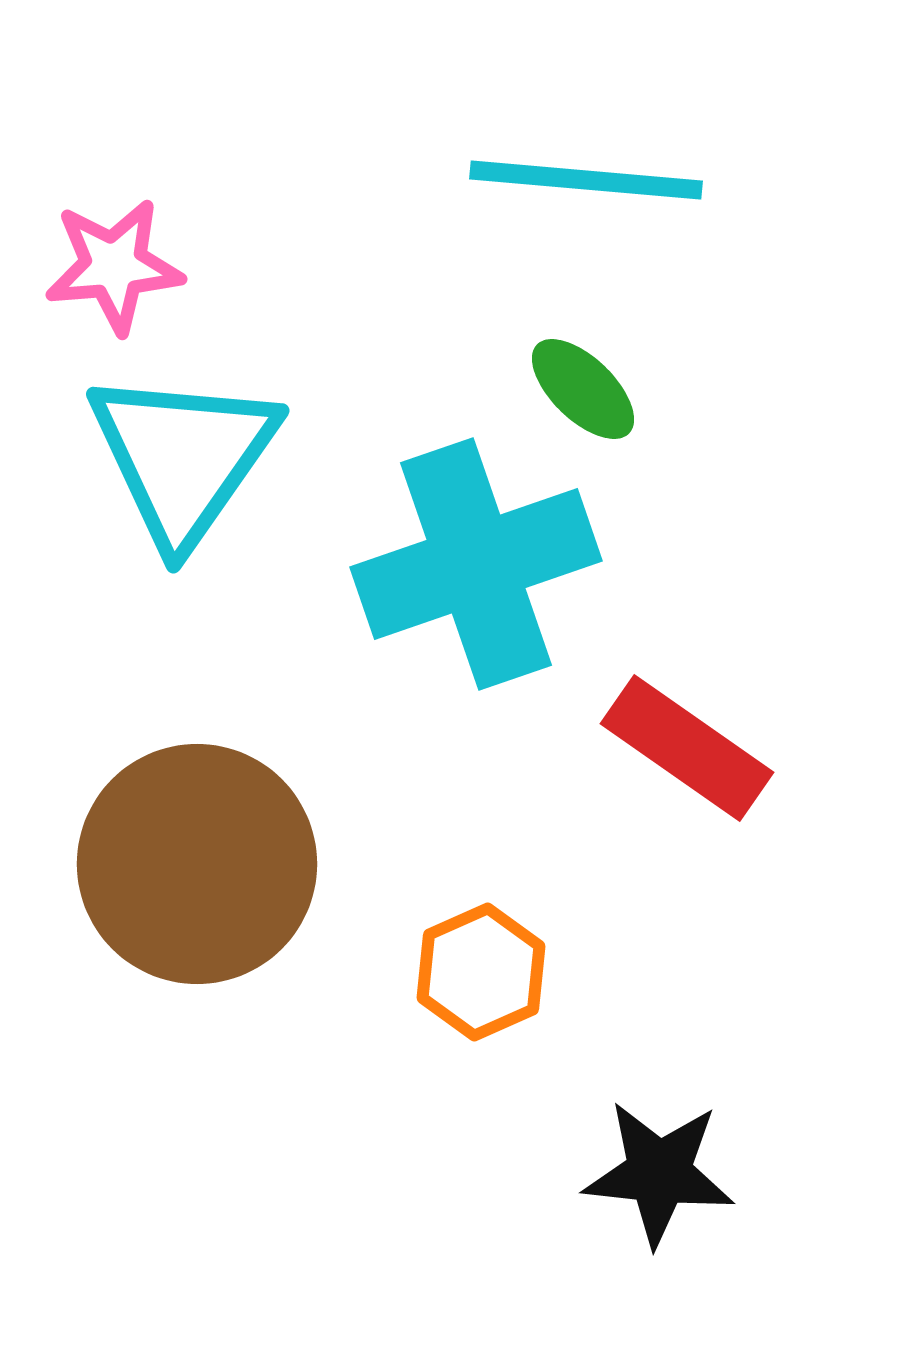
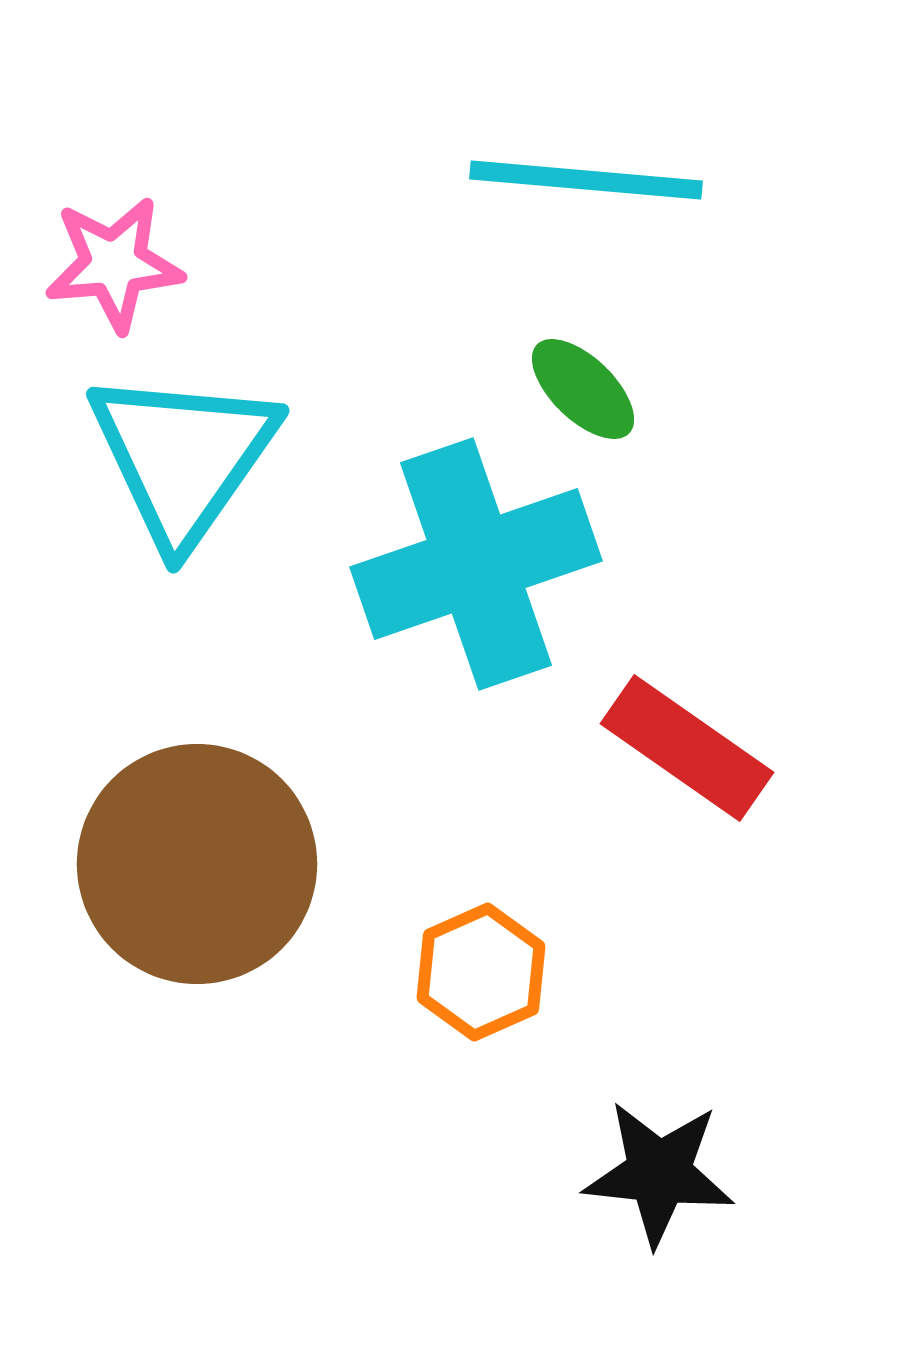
pink star: moved 2 px up
